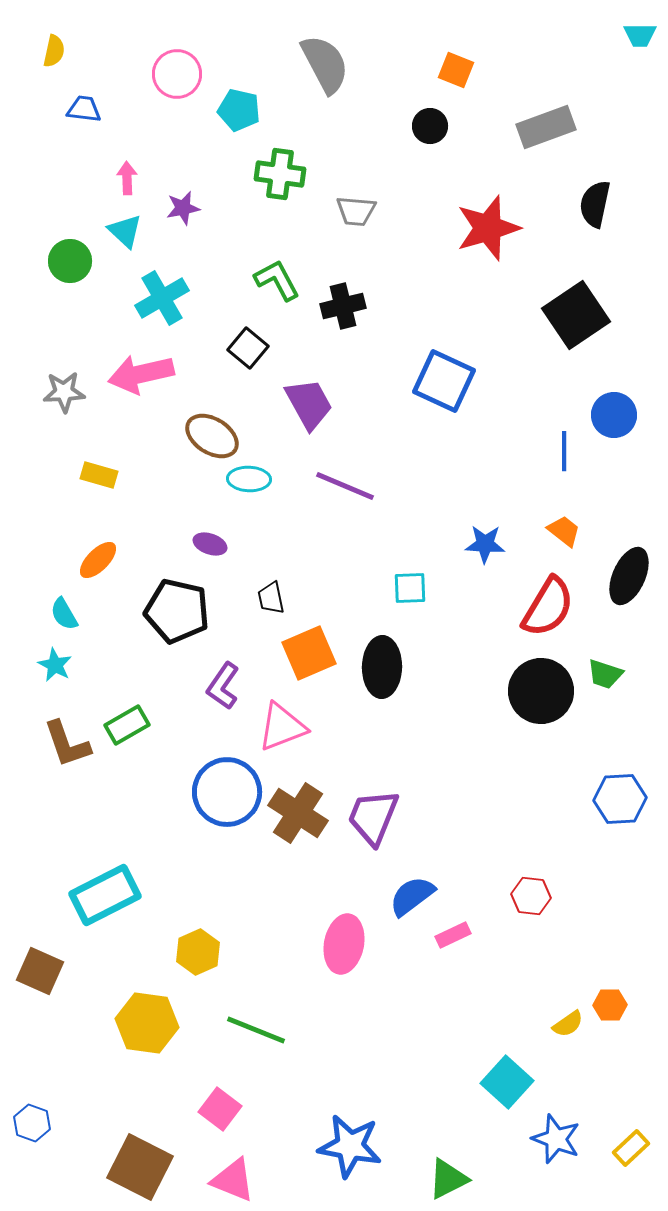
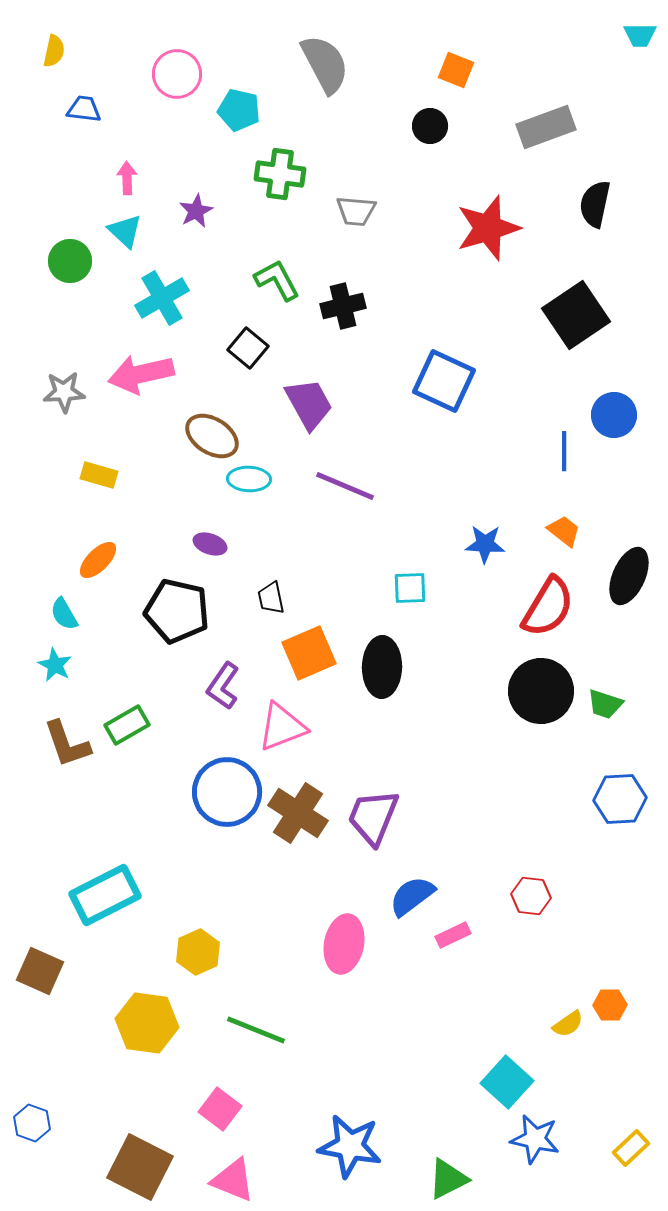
purple star at (183, 208): moved 13 px right, 3 px down; rotated 16 degrees counterclockwise
green trapezoid at (605, 674): moved 30 px down
blue star at (556, 1139): moved 21 px left; rotated 9 degrees counterclockwise
